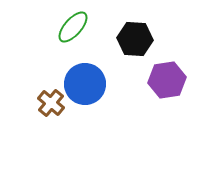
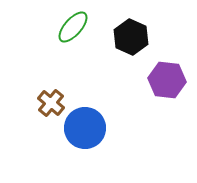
black hexagon: moved 4 px left, 2 px up; rotated 20 degrees clockwise
purple hexagon: rotated 15 degrees clockwise
blue circle: moved 44 px down
